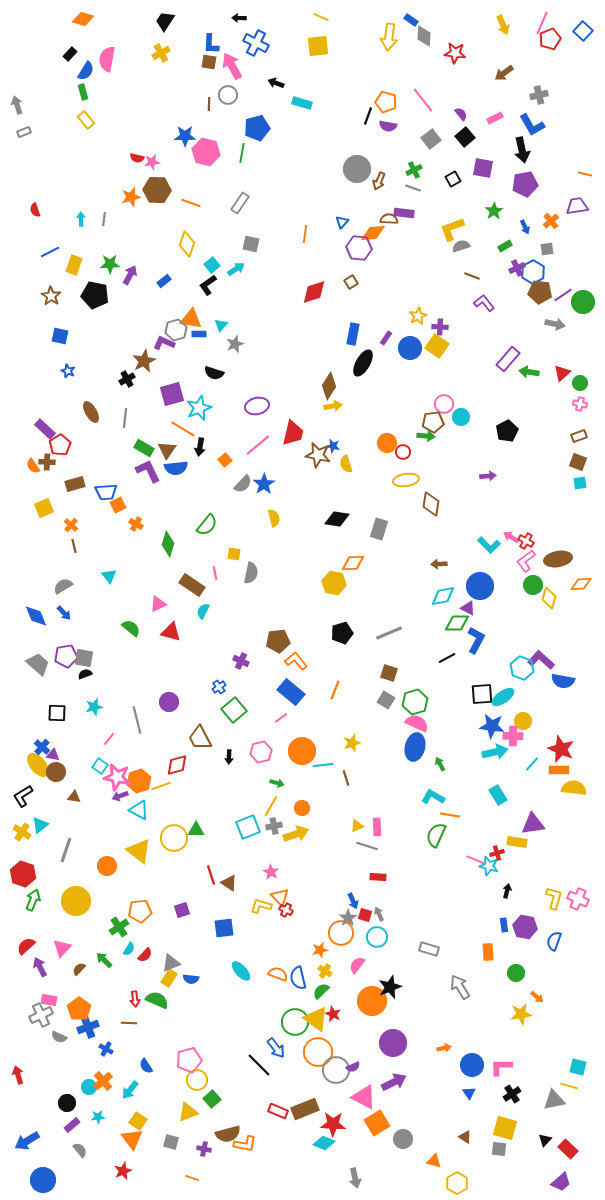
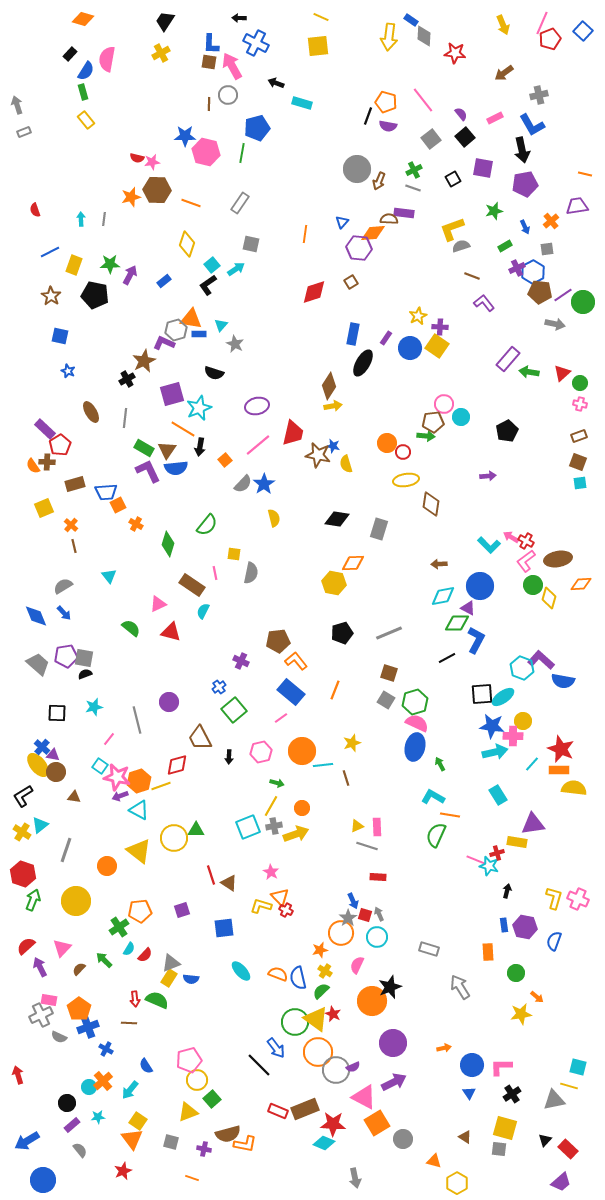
green star at (494, 211): rotated 18 degrees clockwise
gray star at (235, 344): rotated 24 degrees counterclockwise
pink semicircle at (357, 965): rotated 12 degrees counterclockwise
